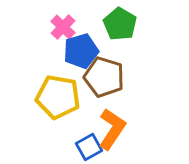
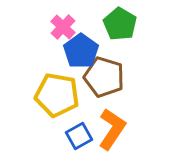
blue pentagon: rotated 20 degrees counterclockwise
yellow pentagon: moved 1 px left, 2 px up
blue square: moved 10 px left, 11 px up
